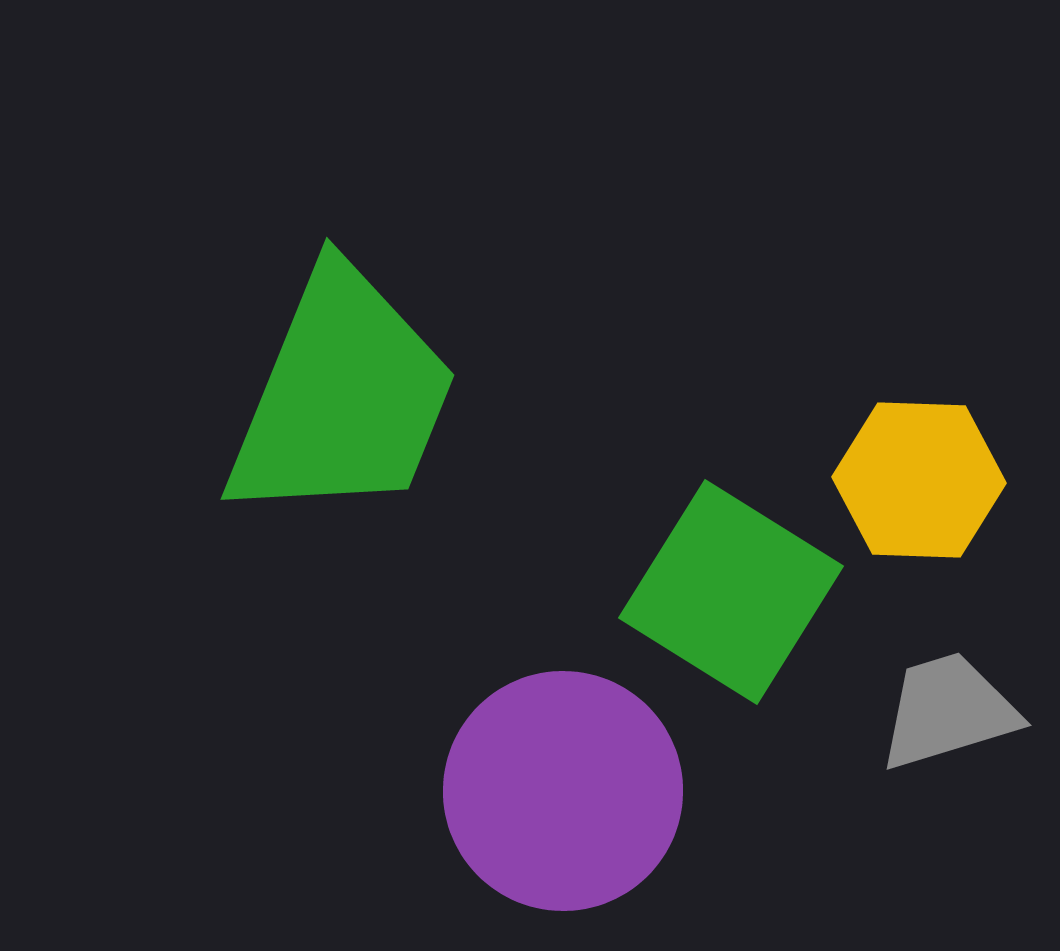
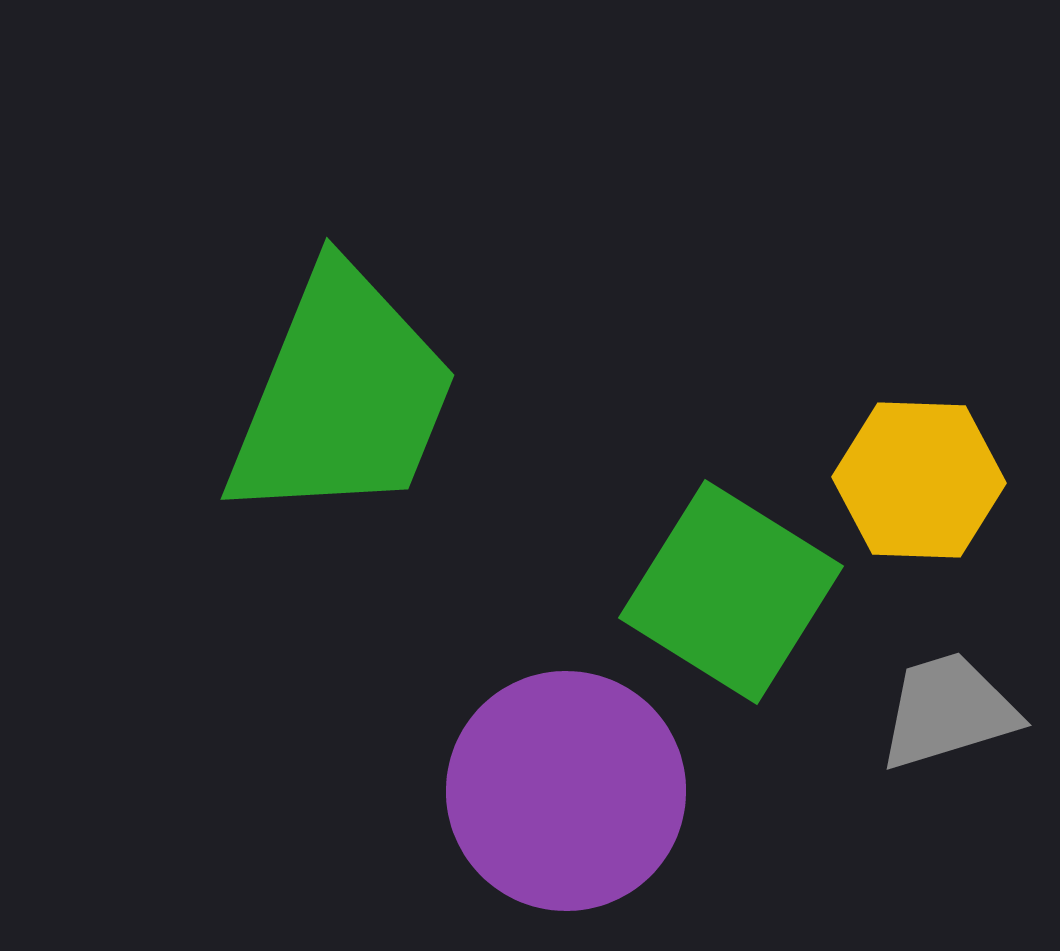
purple circle: moved 3 px right
